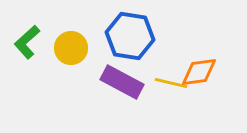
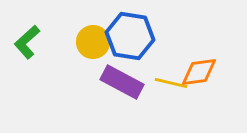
yellow circle: moved 22 px right, 6 px up
